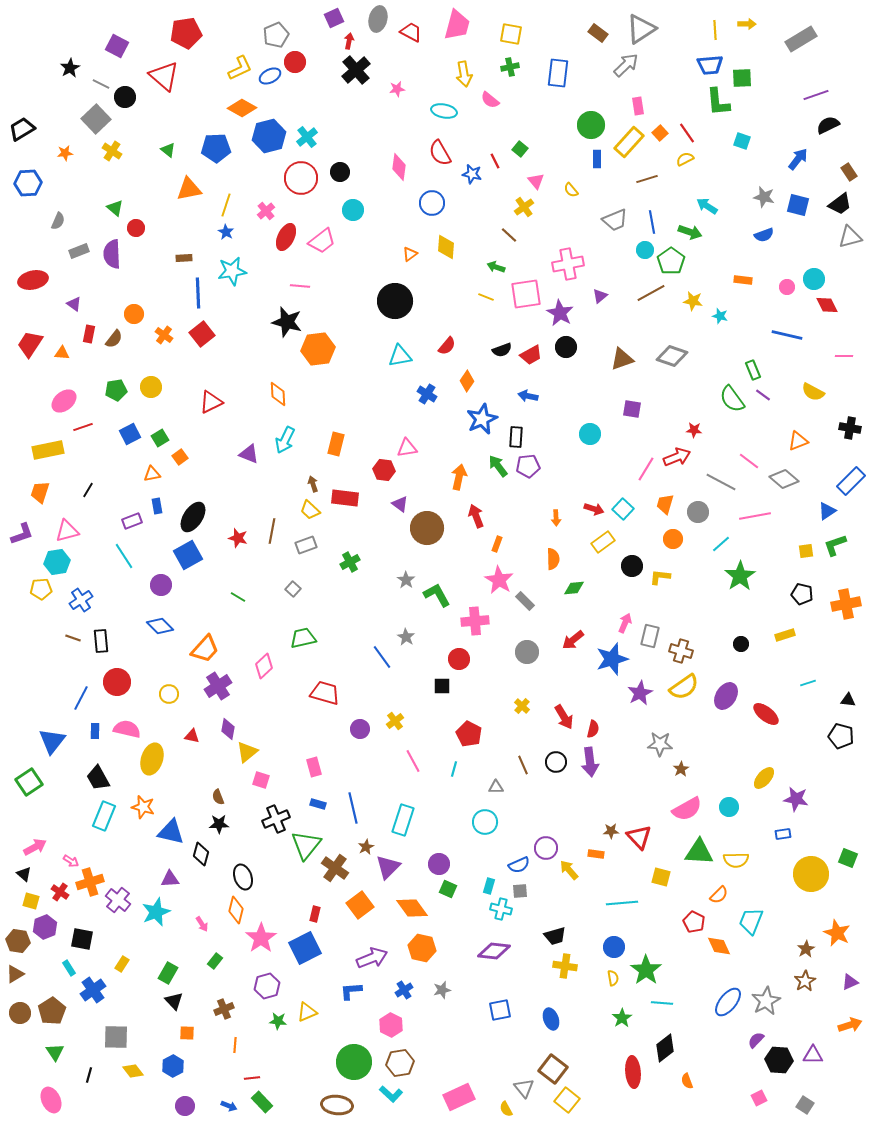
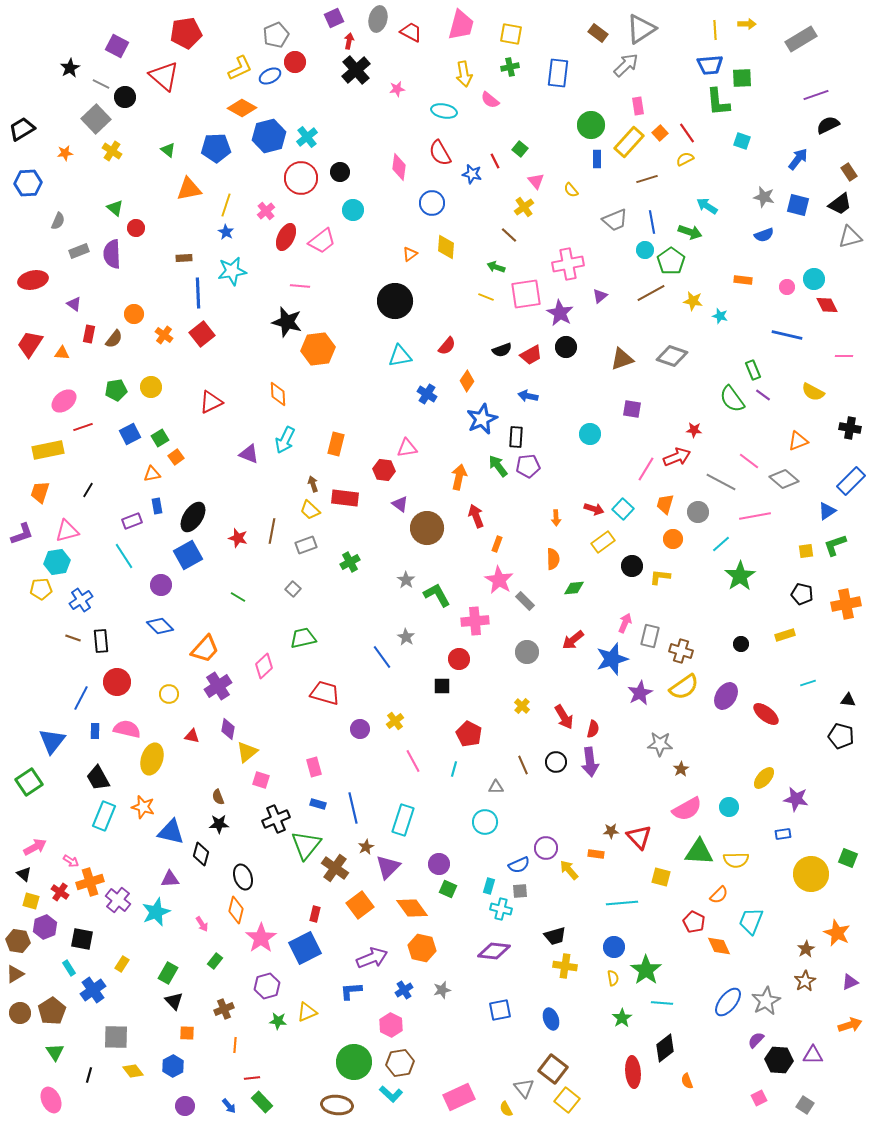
pink trapezoid at (457, 25): moved 4 px right
orange square at (180, 457): moved 4 px left
blue arrow at (229, 1106): rotated 28 degrees clockwise
